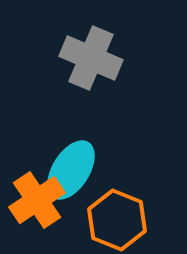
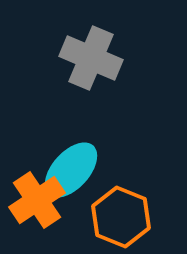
cyan ellipse: rotated 10 degrees clockwise
orange hexagon: moved 4 px right, 3 px up
